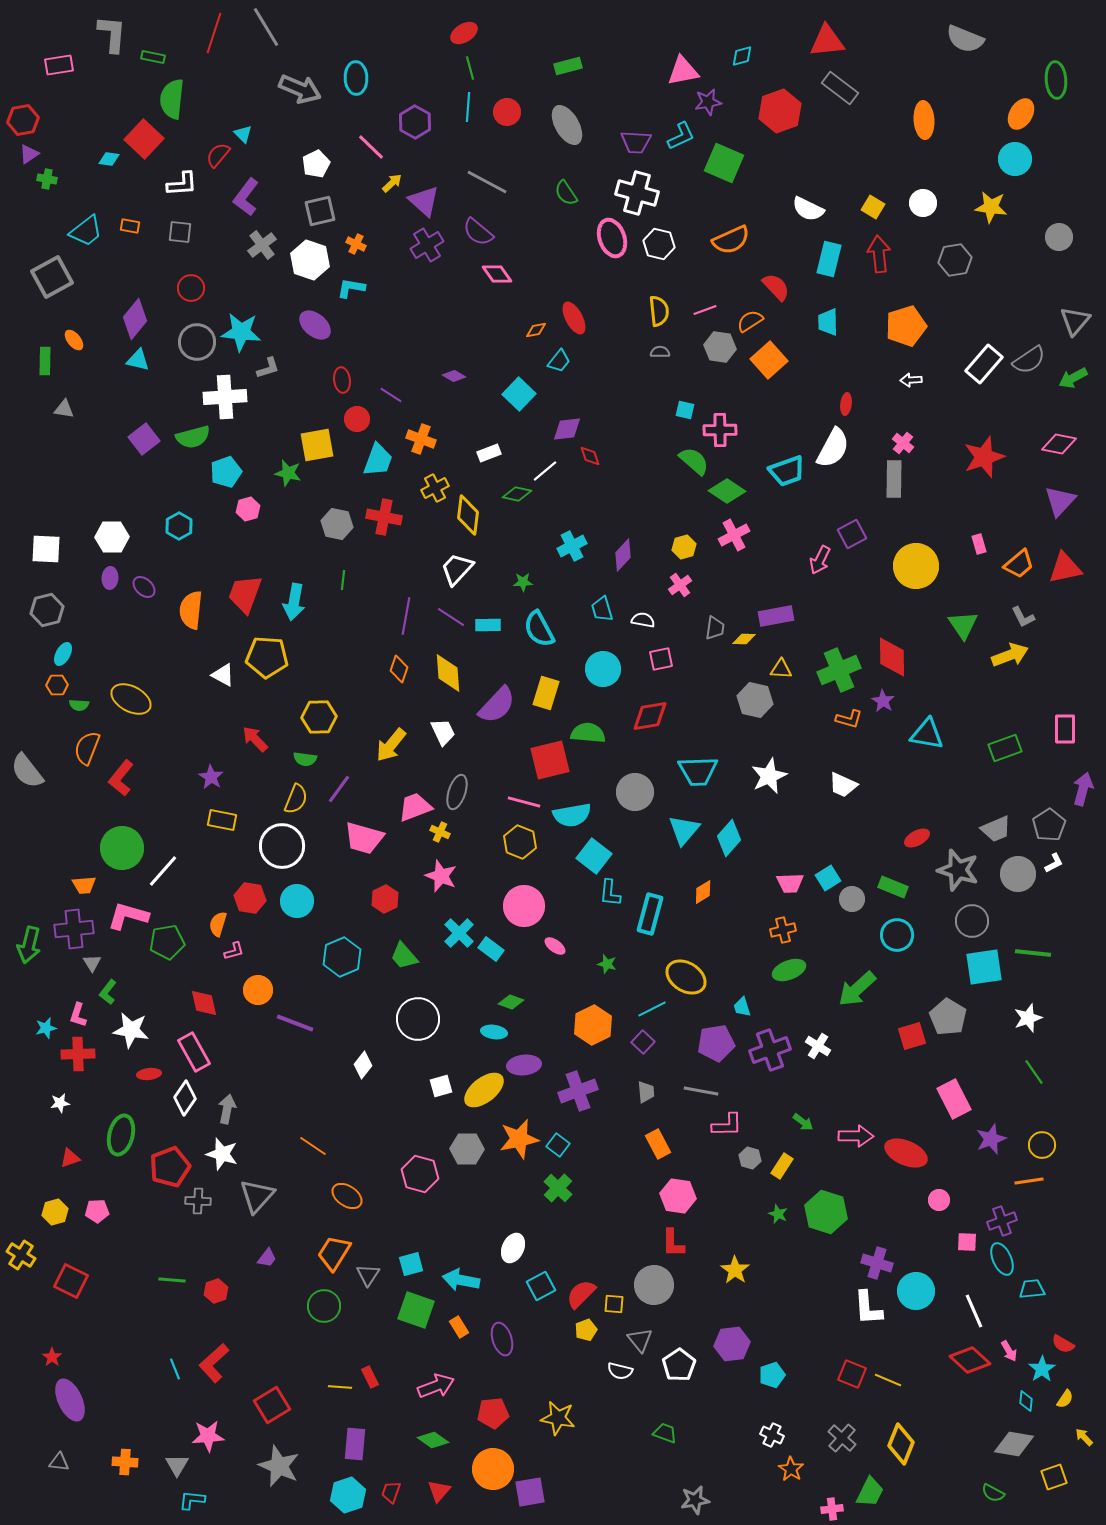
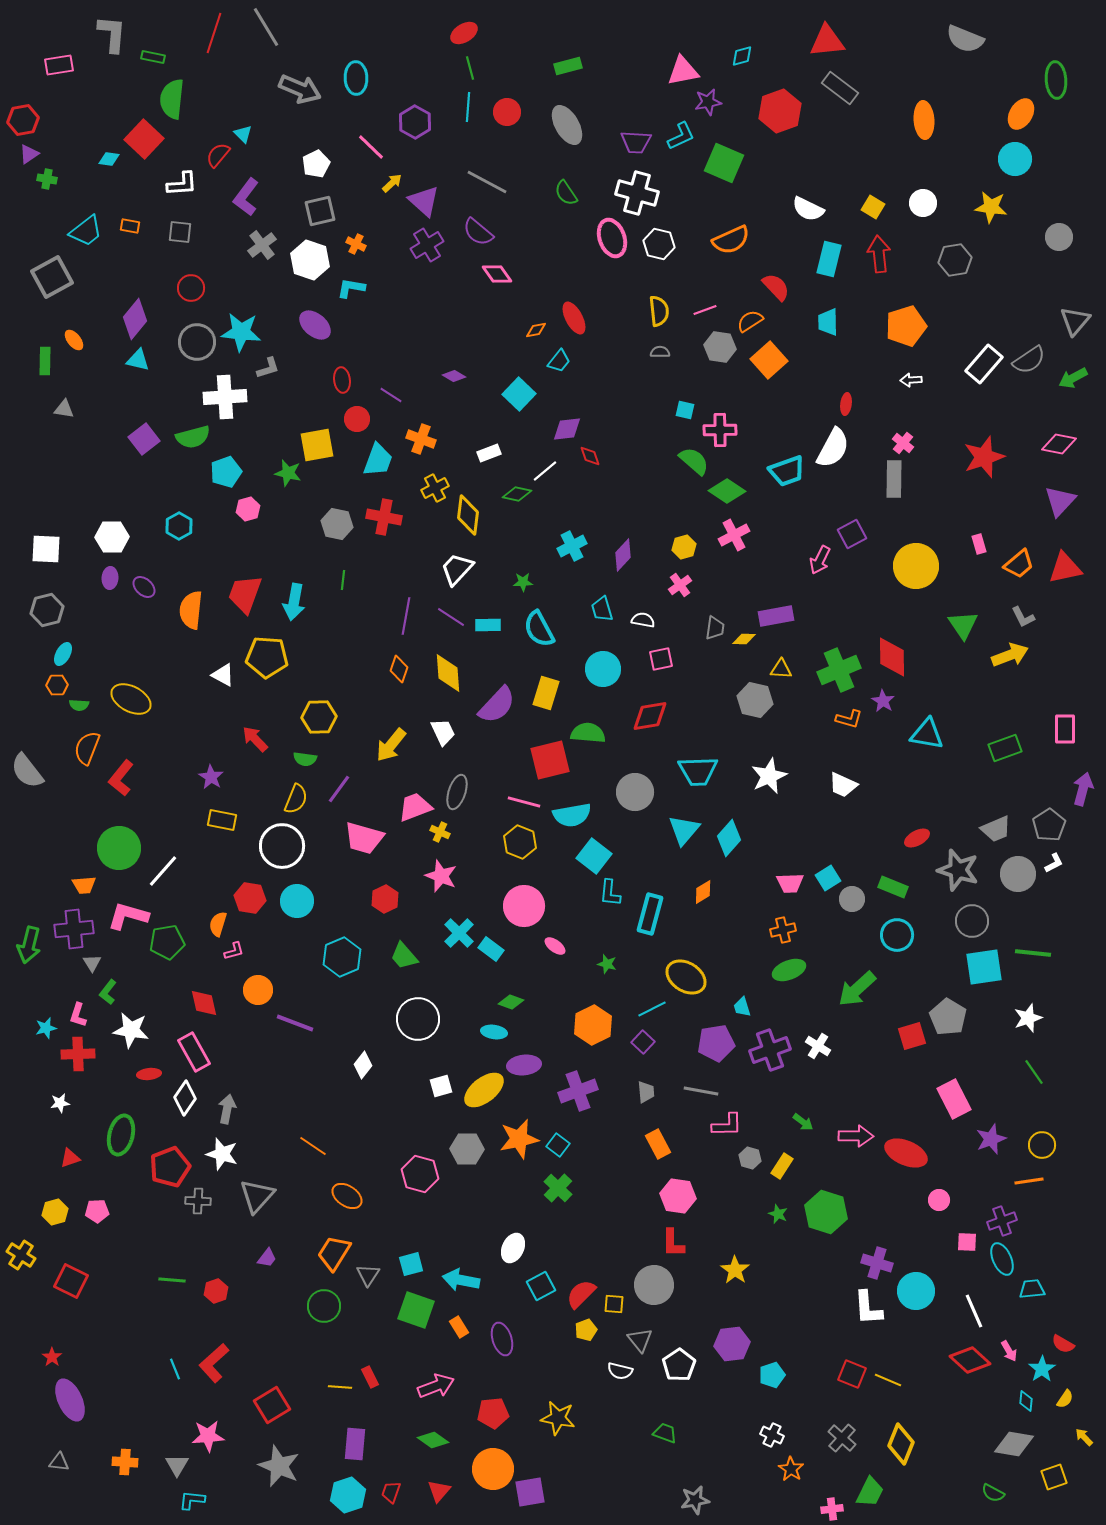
green circle at (122, 848): moved 3 px left
